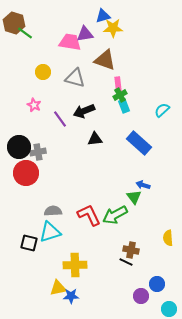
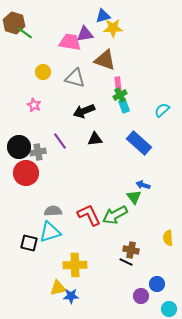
purple line: moved 22 px down
